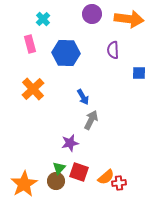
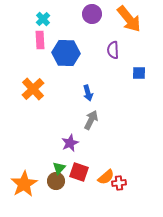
orange arrow: rotated 44 degrees clockwise
pink rectangle: moved 10 px right, 4 px up; rotated 12 degrees clockwise
blue arrow: moved 5 px right, 4 px up; rotated 14 degrees clockwise
purple star: rotated 12 degrees counterclockwise
